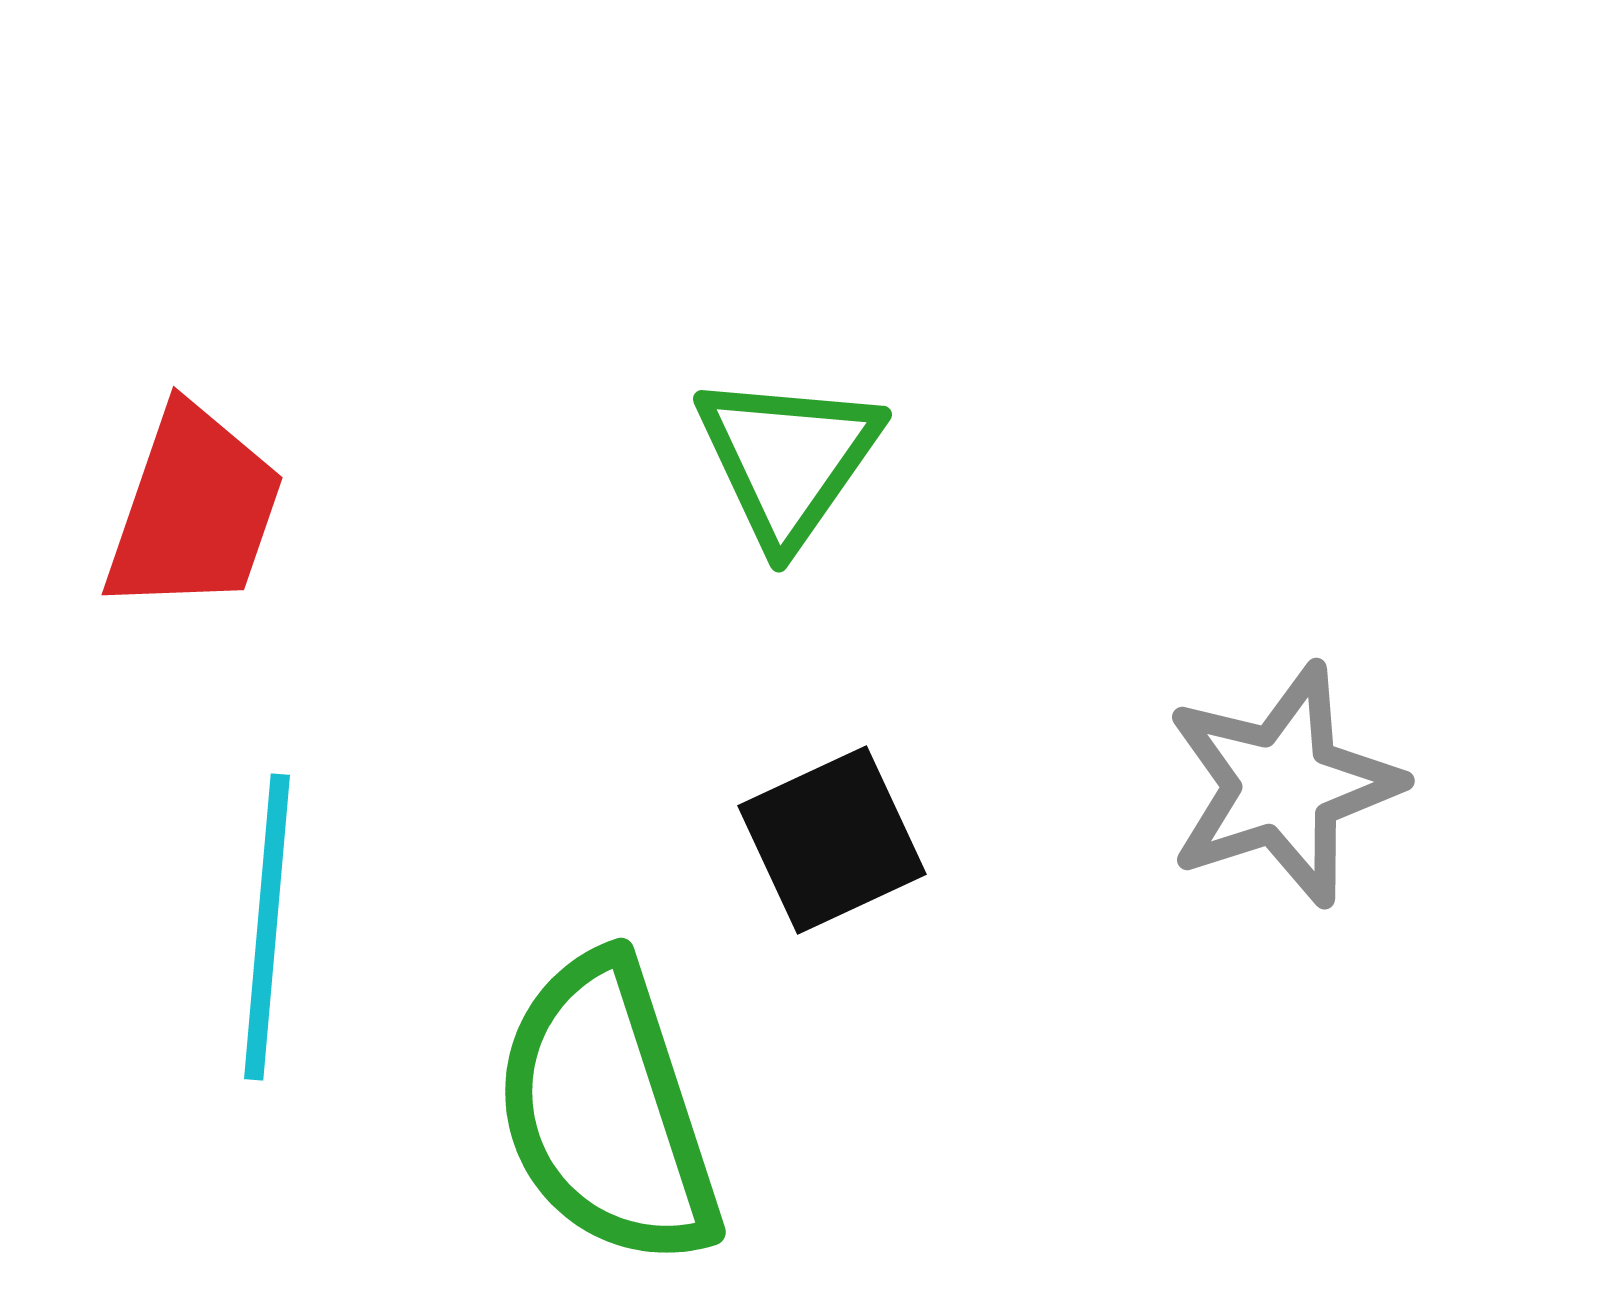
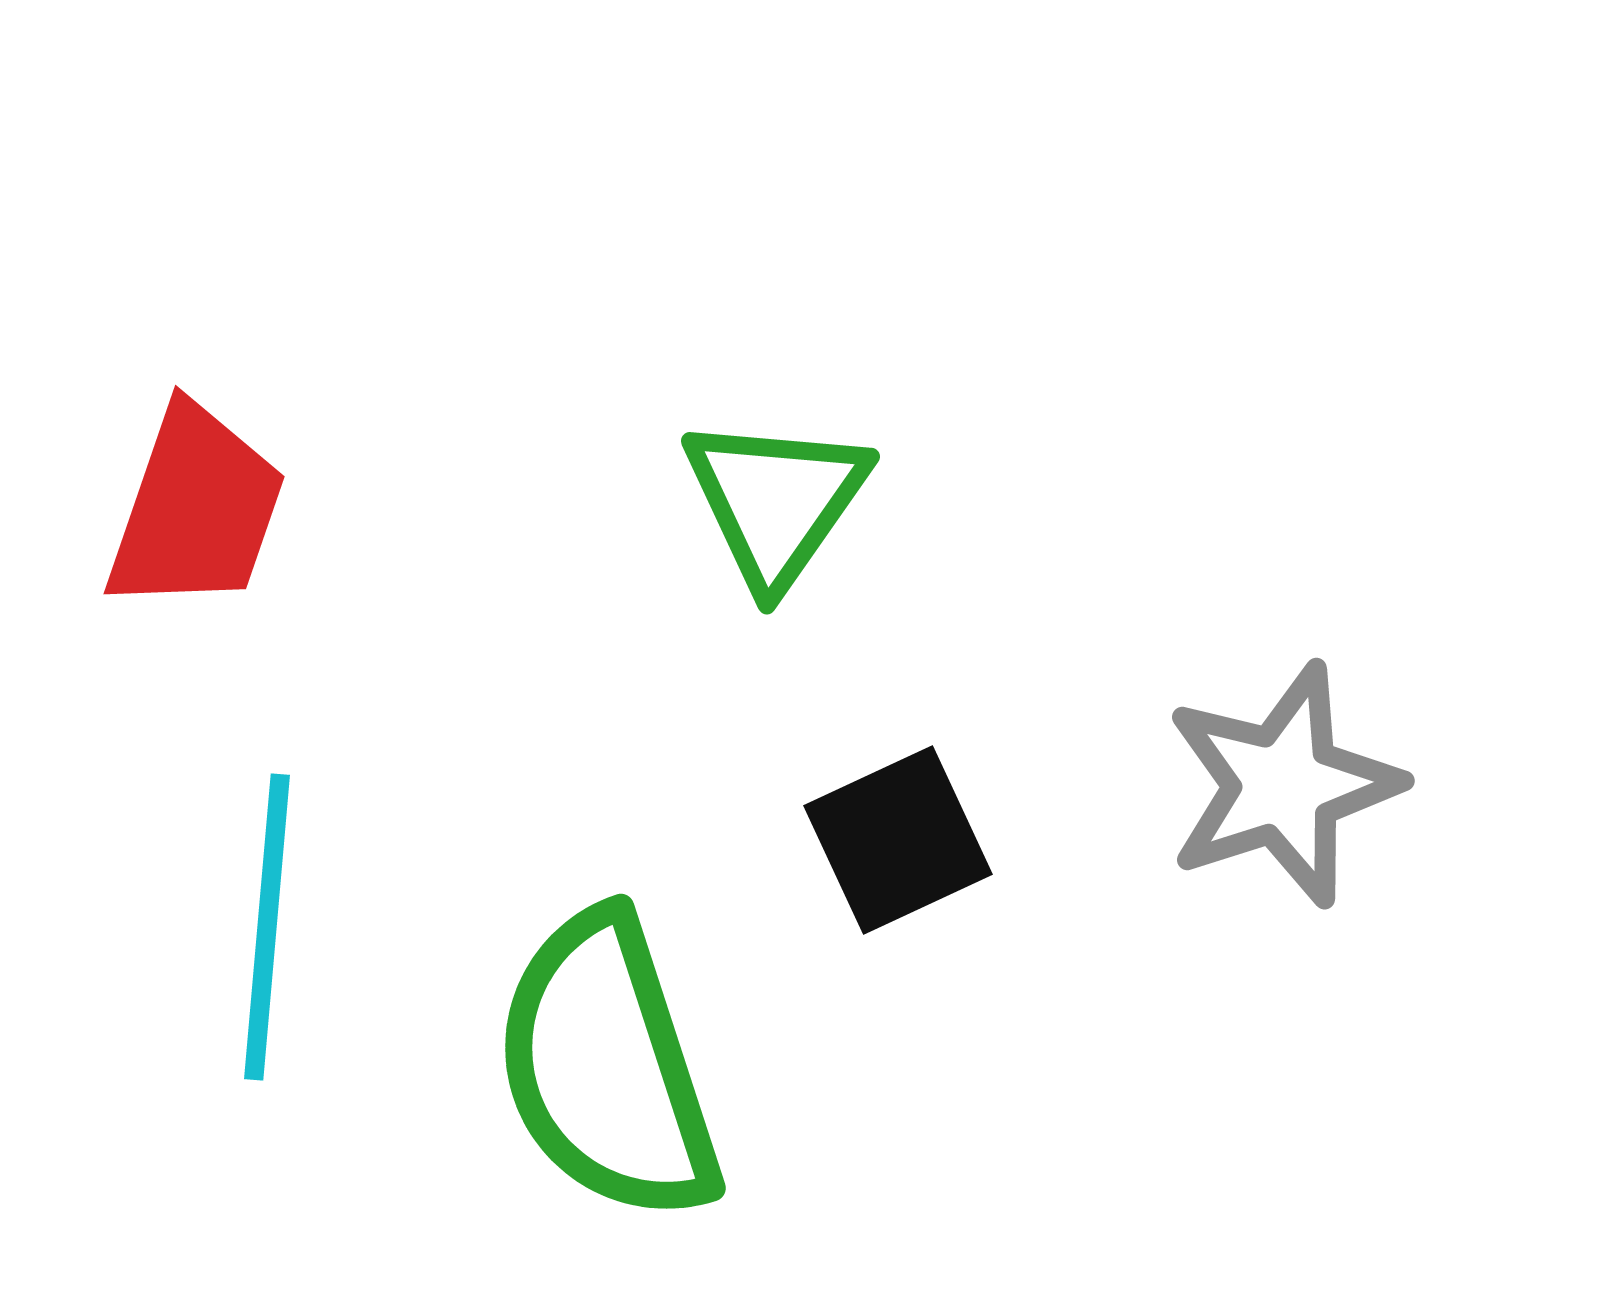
green triangle: moved 12 px left, 42 px down
red trapezoid: moved 2 px right, 1 px up
black square: moved 66 px right
green semicircle: moved 44 px up
